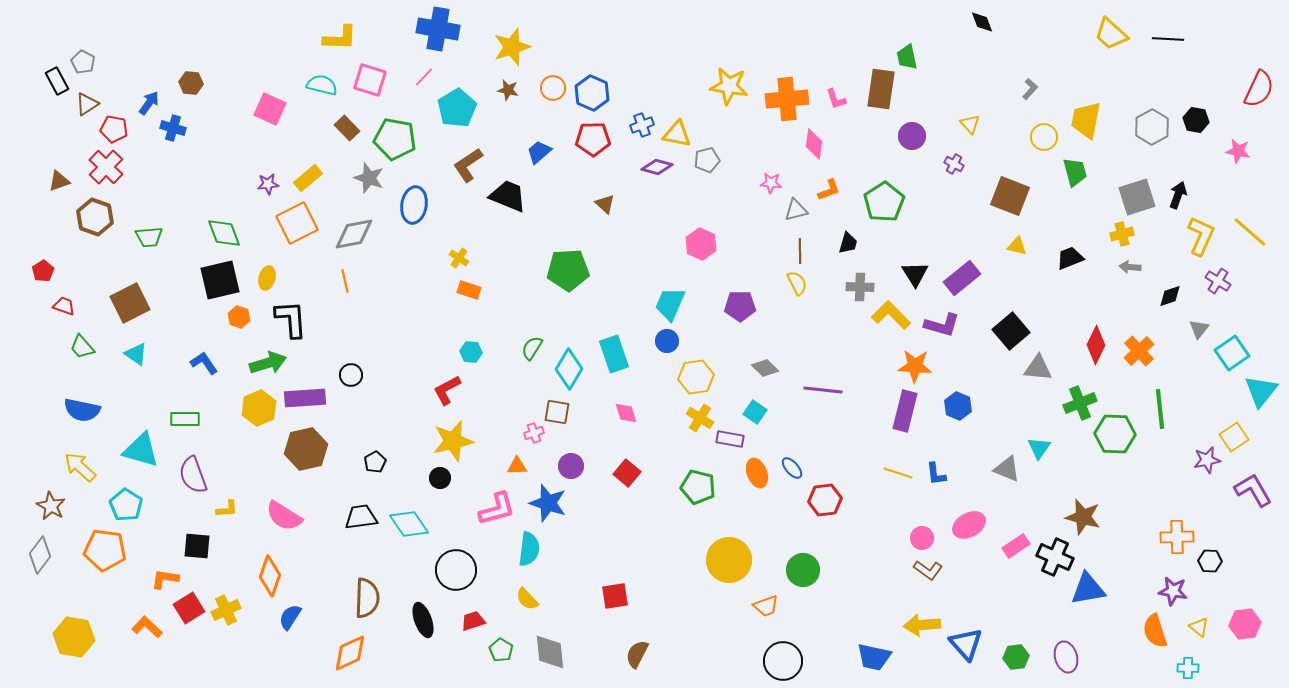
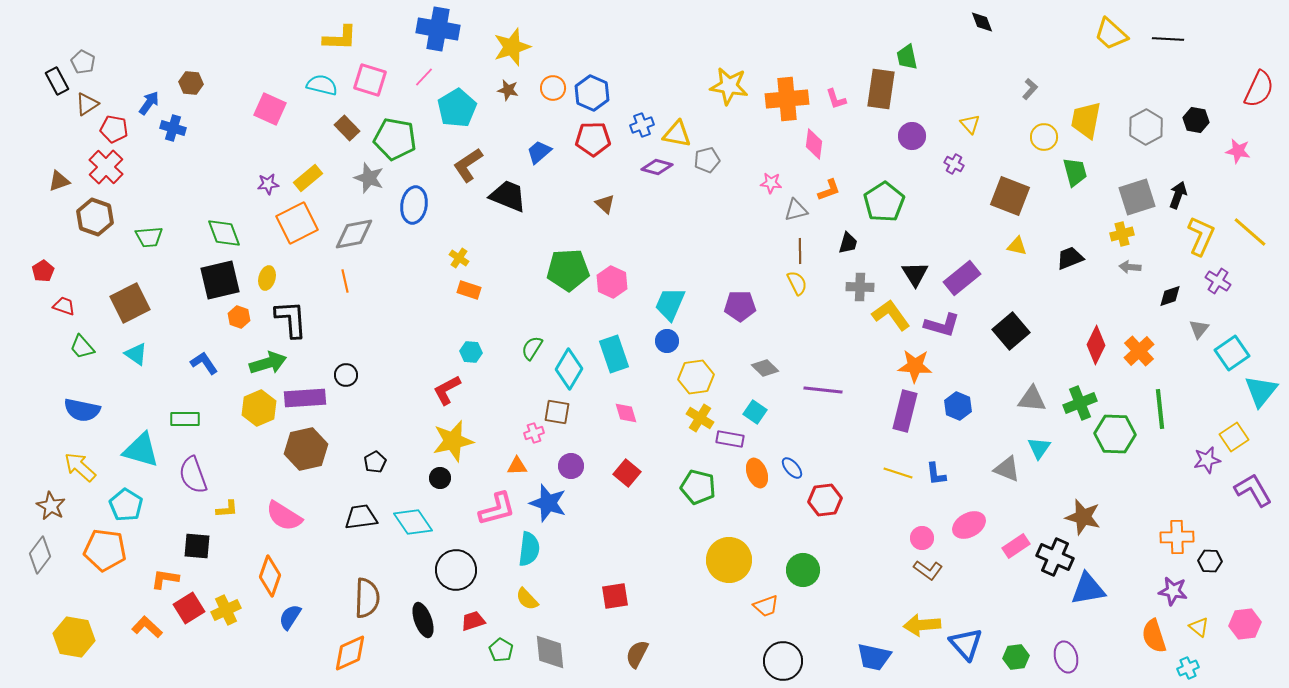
gray hexagon at (1152, 127): moved 6 px left
pink hexagon at (701, 244): moved 89 px left, 38 px down
yellow L-shape at (891, 315): rotated 9 degrees clockwise
gray triangle at (1038, 368): moved 6 px left, 31 px down
black circle at (351, 375): moved 5 px left
cyan diamond at (409, 524): moved 4 px right, 2 px up
orange semicircle at (1155, 631): moved 1 px left, 5 px down
cyan cross at (1188, 668): rotated 25 degrees counterclockwise
